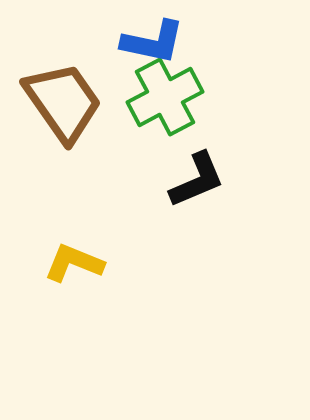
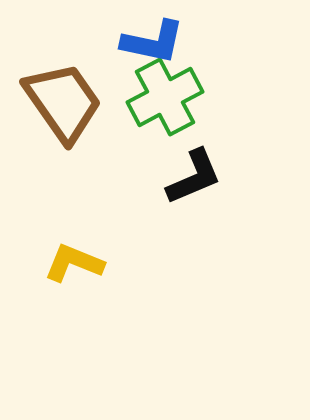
black L-shape: moved 3 px left, 3 px up
